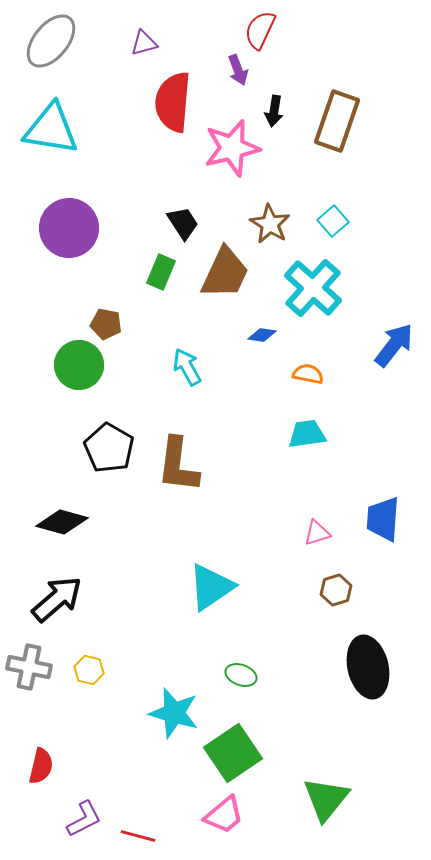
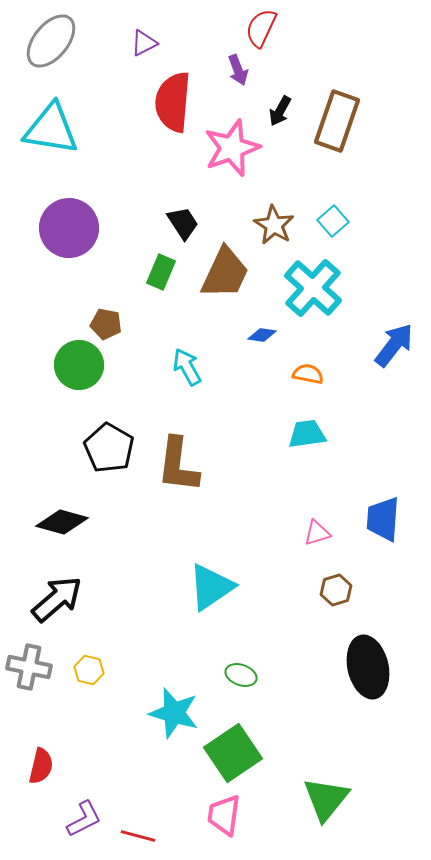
red semicircle at (260, 30): moved 1 px right, 2 px up
purple triangle at (144, 43): rotated 12 degrees counterclockwise
black arrow at (274, 111): moved 6 px right; rotated 20 degrees clockwise
pink star at (232, 148): rotated 6 degrees counterclockwise
brown star at (270, 224): moved 4 px right, 1 px down
pink trapezoid at (224, 815): rotated 138 degrees clockwise
